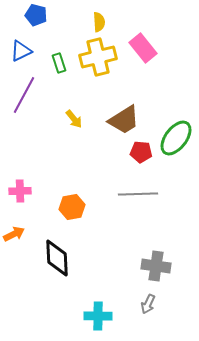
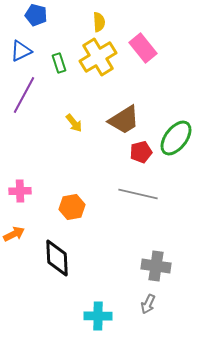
yellow cross: rotated 18 degrees counterclockwise
yellow arrow: moved 4 px down
red pentagon: rotated 20 degrees counterclockwise
gray line: rotated 15 degrees clockwise
